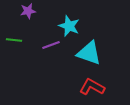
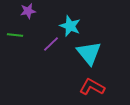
cyan star: moved 1 px right
green line: moved 1 px right, 5 px up
purple line: moved 1 px up; rotated 24 degrees counterclockwise
cyan triangle: rotated 32 degrees clockwise
